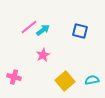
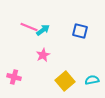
pink line: rotated 60 degrees clockwise
